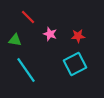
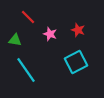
red star: moved 6 px up; rotated 24 degrees clockwise
cyan square: moved 1 px right, 2 px up
